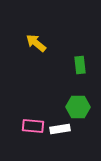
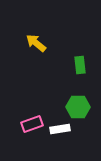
pink rectangle: moved 1 px left, 2 px up; rotated 25 degrees counterclockwise
